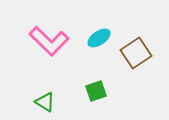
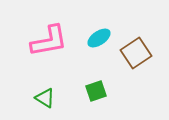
pink L-shape: rotated 54 degrees counterclockwise
green triangle: moved 4 px up
